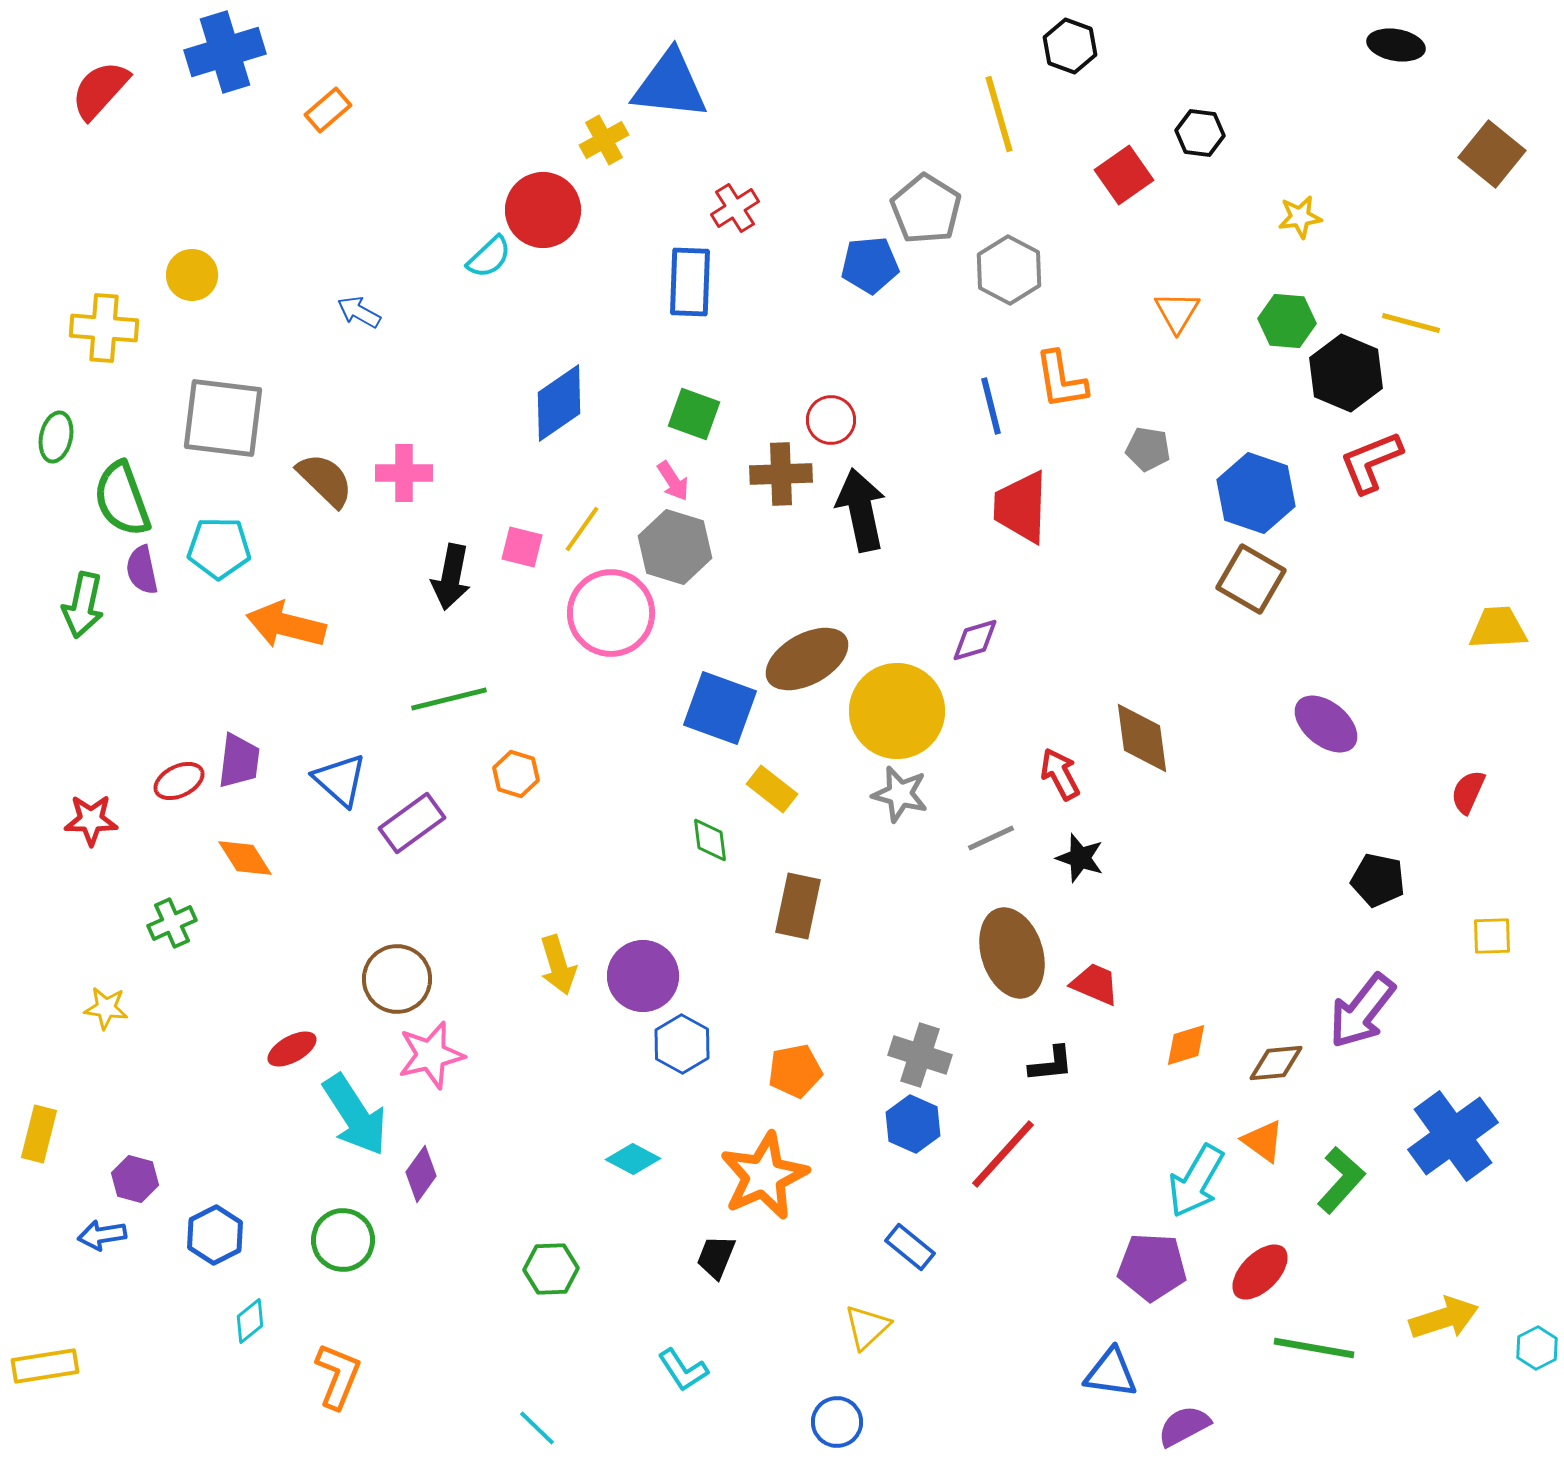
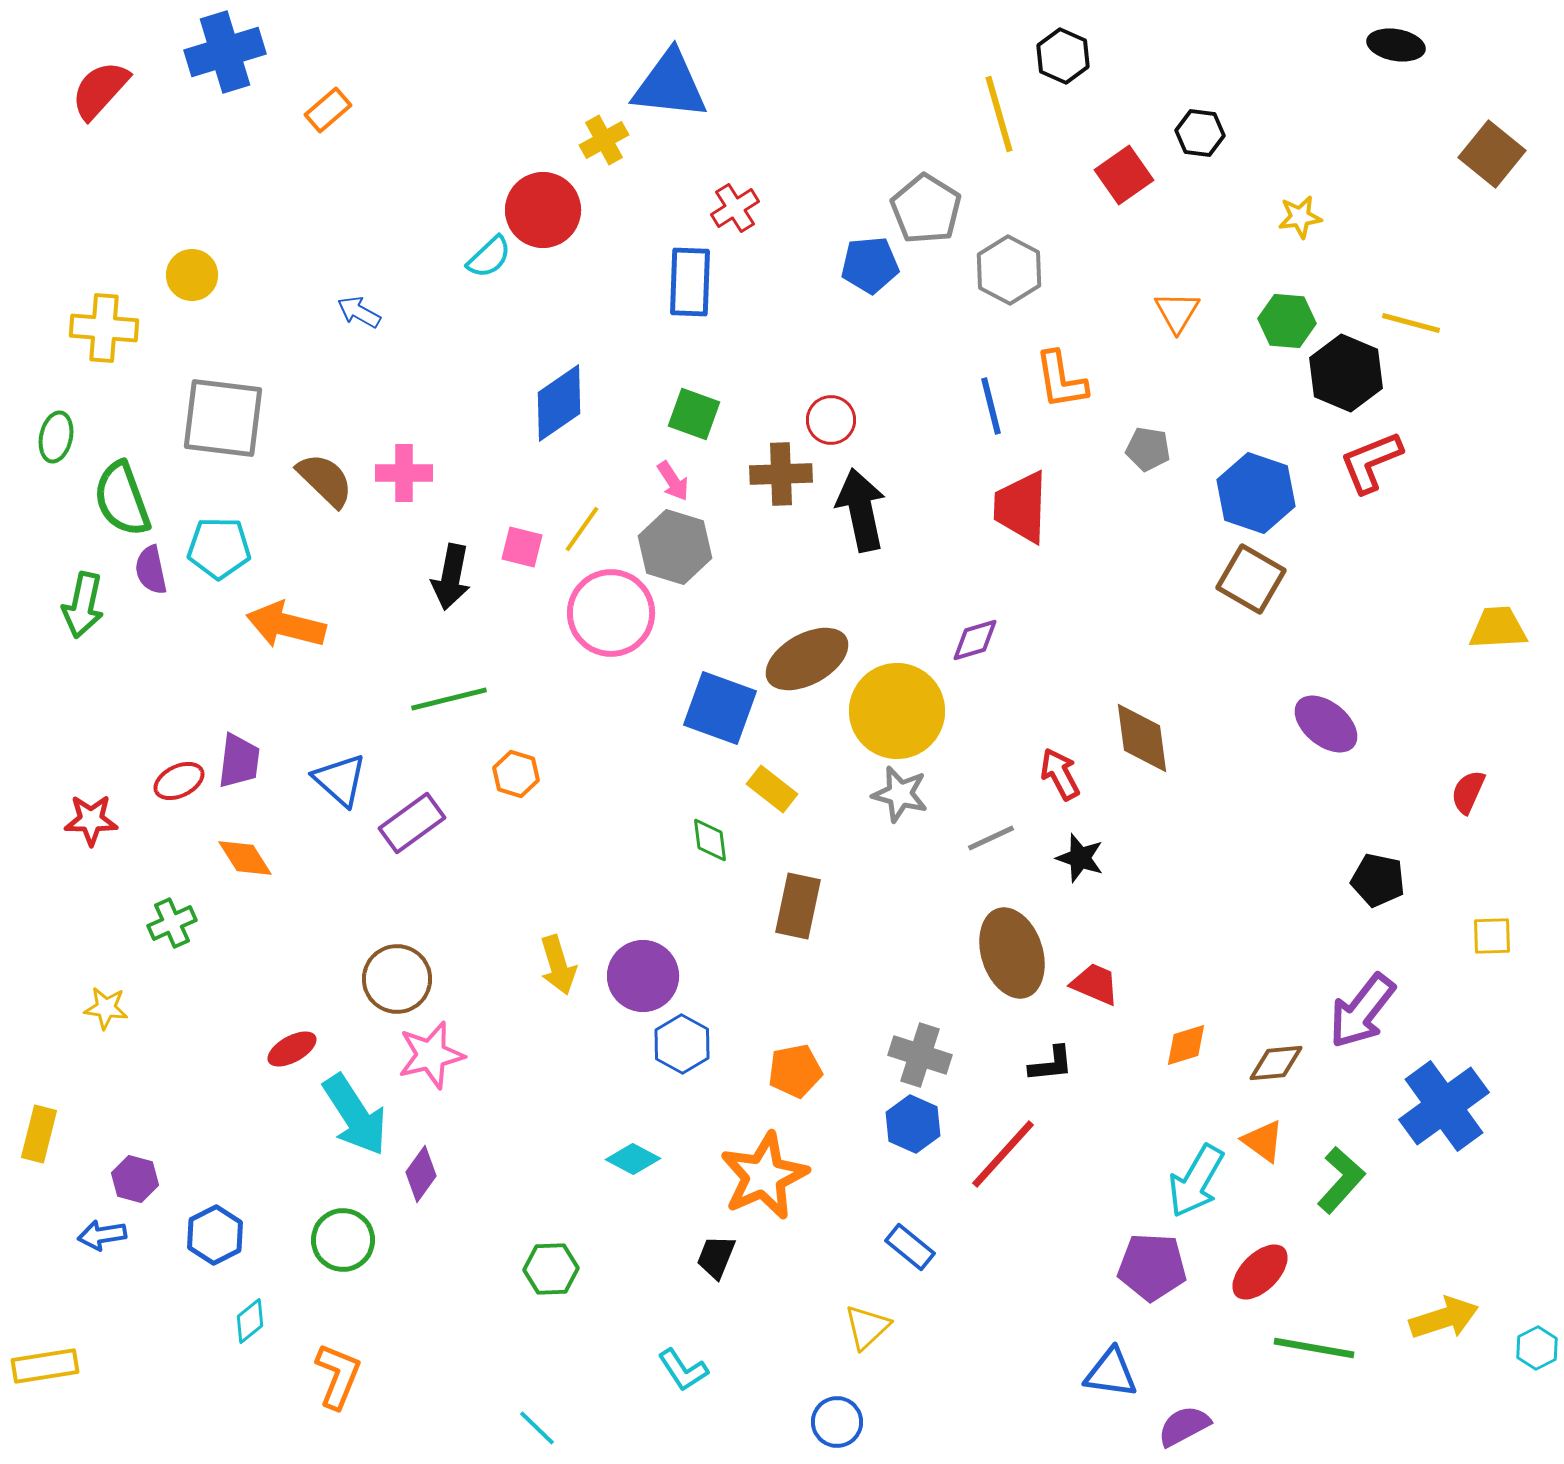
black hexagon at (1070, 46): moved 7 px left, 10 px down; rotated 4 degrees clockwise
purple semicircle at (142, 570): moved 9 px right
blue cross at (1453, 1136): moved 9 px left, 30 px up
